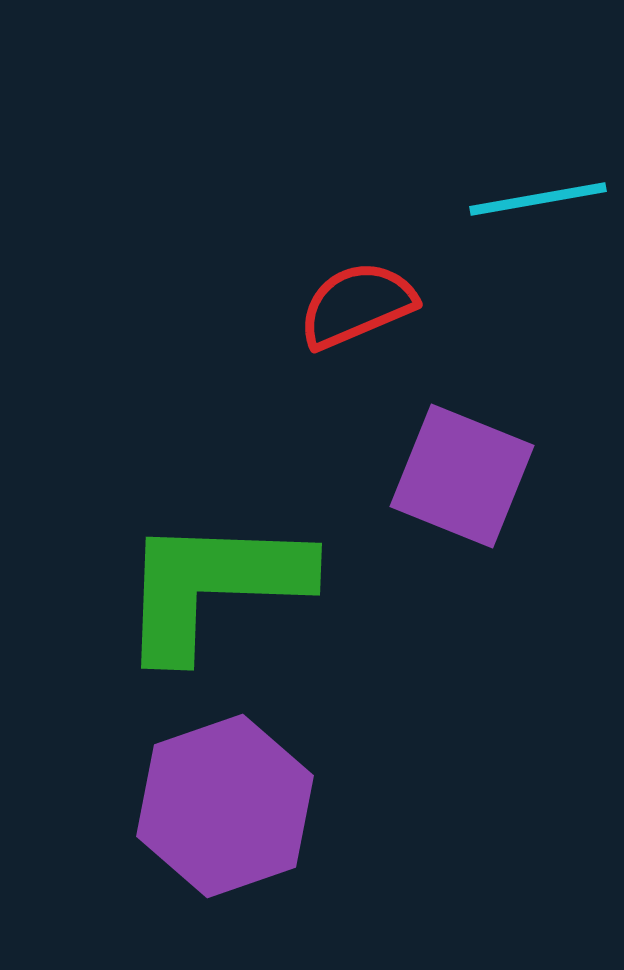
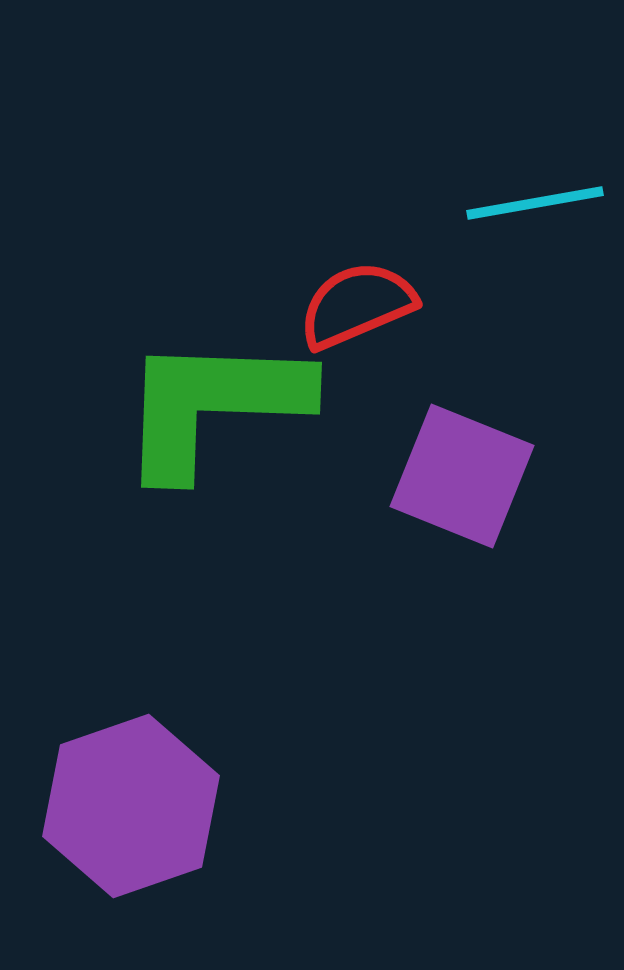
cyan line: moved 3 px left, 4 px down
green L-shape: moved 181 px up
purple hexagon: moved 94 px left
